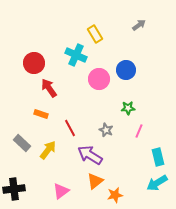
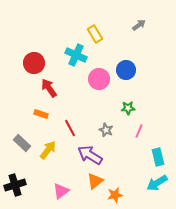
black cross: moved 1 px right, 4 px up; rotated 10 degrees counterclockwise
